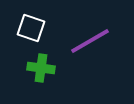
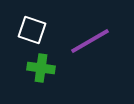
white square: moved 1 px right, 2 px down
